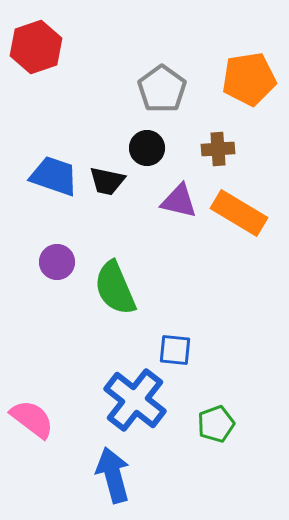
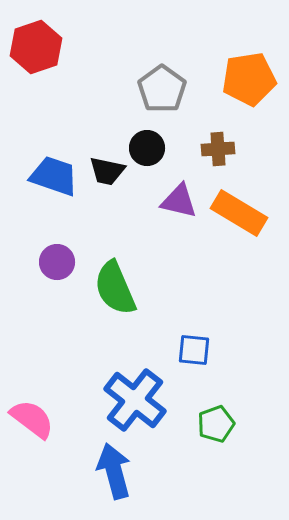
black trapezoid: moved 10 px up
blue square: moved 19 px right
blue arrow: moved 1 px right, 4 px up
